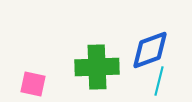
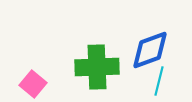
pink square: rotated 28 degrees clockwise
